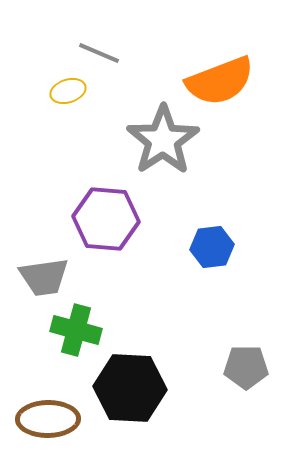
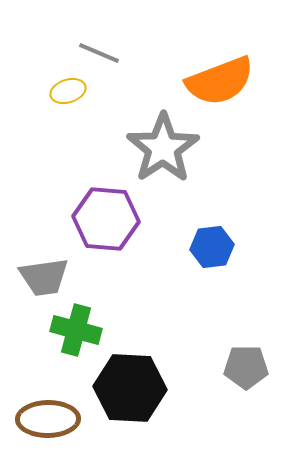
gray star: moved 8 px down
